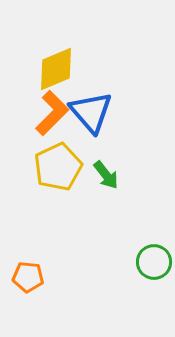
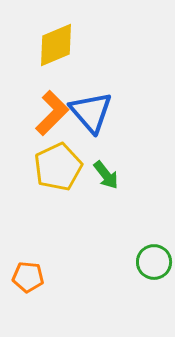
yellow diamond: moved 24 px up
